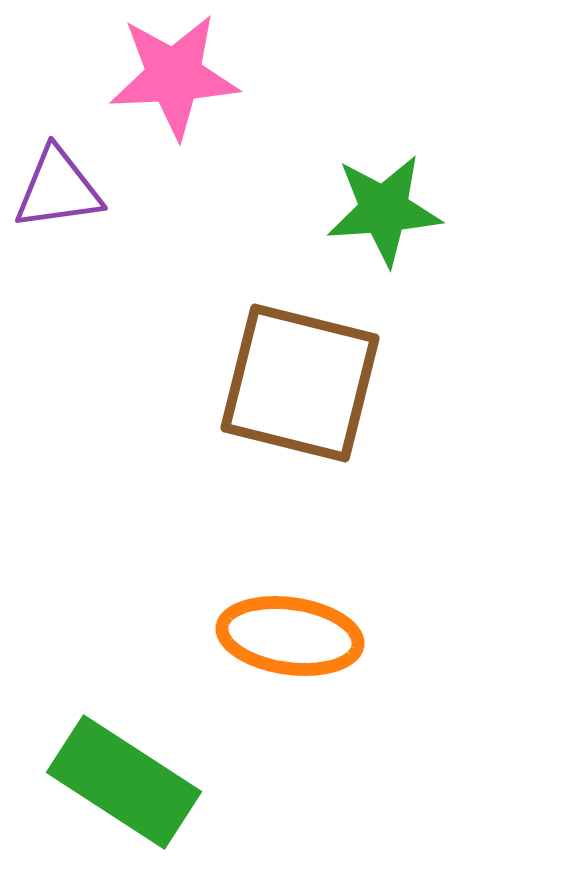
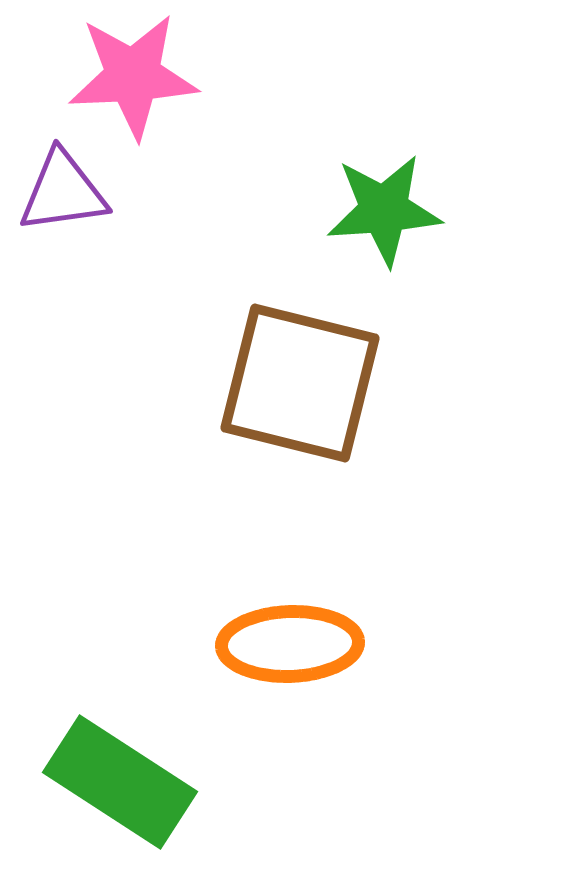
pink star: moved 41 px left
purple triangle: moved 5 px right, 3 px down
orange ellipse: moved 8 px down; rotated 10 degrees counterclockwise
green rectangle: moved 4 px left
